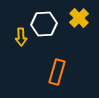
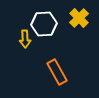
yellow arrow: moved 4 px right, 2 px down
orange rectangle: rotated 45 degrees counterclockwise
